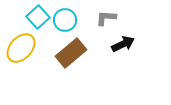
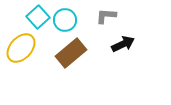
gray L-shape: moved 2 px up
